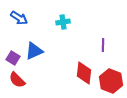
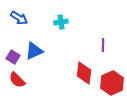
cyan cross: moved 2 px left
purple square: moved 1 px up
red hexagon: moved 1 px right, 2 px down; rotated 15 degrees clockwise
